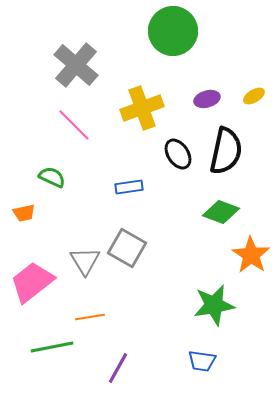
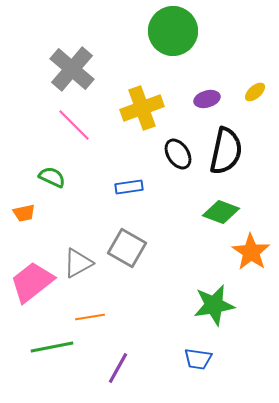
gray cross: moved 4 px left, 4 px down
yellow ellipse: moved 1 px right, 4 px up; rotated 10 degrees counterclockwise
orange star: moved 3 px up
gray triangle: moved 7 px left, 2 px down; rotated 32 degrees clockwise
blue trapezoid: moved 4 px left, 2 px up
